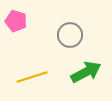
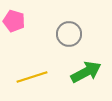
pink pentagon: moved 2 px left
gray circle: moved 1 px left, 1 px up
